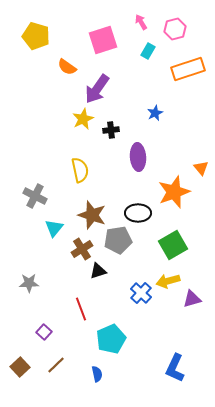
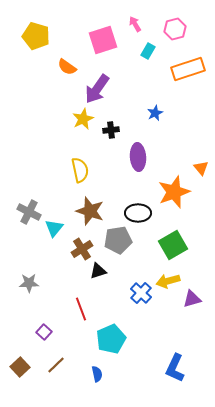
pink arrow: moved 6 px left, 2 px down
gray cross: moved 6 px left, 16 px down
brown star: moved 2 px left, 4 px up
